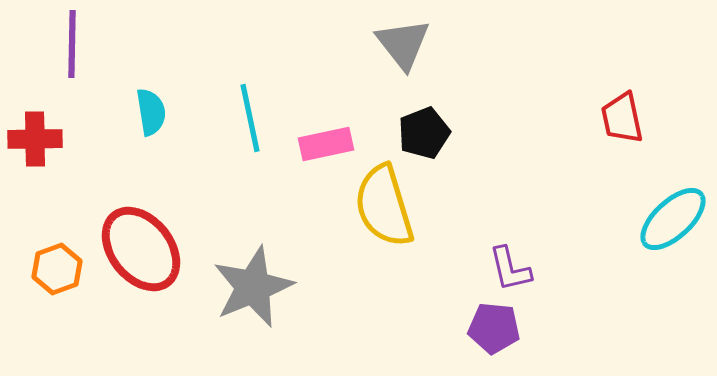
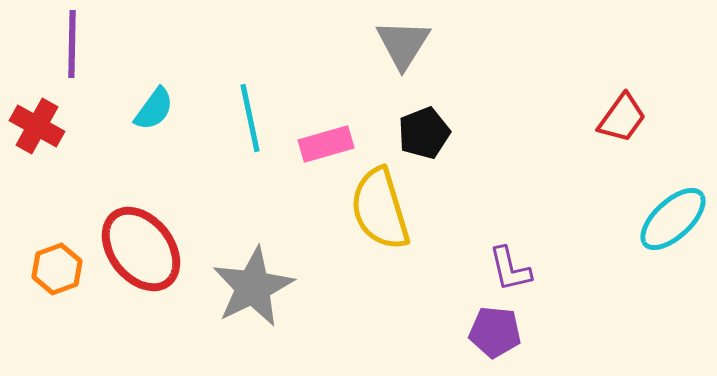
gray triangle: rotated 10 degrees clockwise
cyan semicircle: moved 3 px right, 3 px up; rotated 45 degrees clockwise
red trapezoid: rotated 132 degrees counterclockwise
red cross: moved 2 px right, 13 px up; rotated 30 degrees clockwise
pink rectangle: rotated 4 degrees counterclockwise
yellow semicircle: moved 4 px left, 3 px down
gray star: rotated 4 degrees counterclockwise
purple pentagon: moved 1 px right, 4 px down
